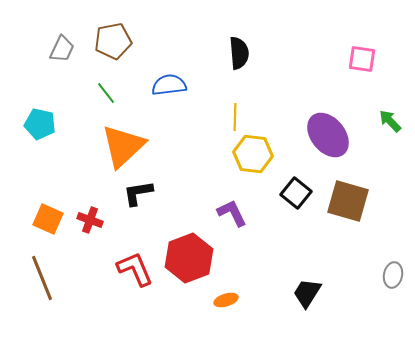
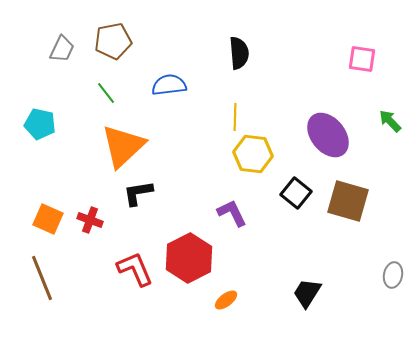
red hexagon: rotated 6 degrees counterclockwise
orange ellipse: rotated 20 degrees counterclockwise
